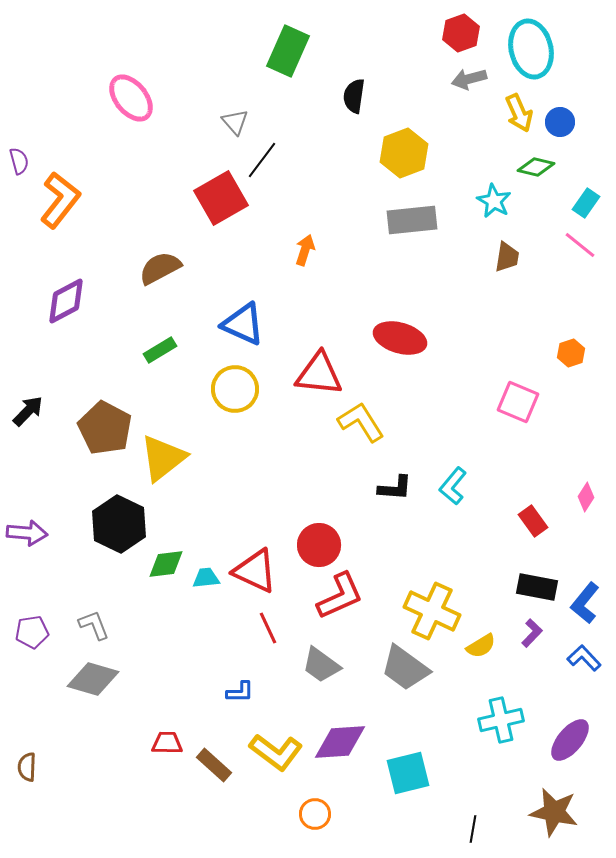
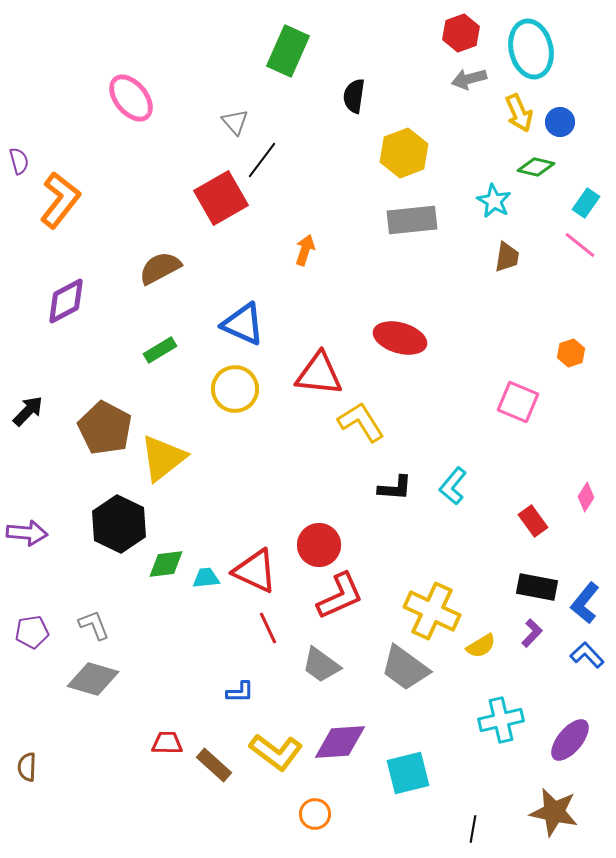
blue L-shape at (584, 658): moved 3 px right, 3 px up
